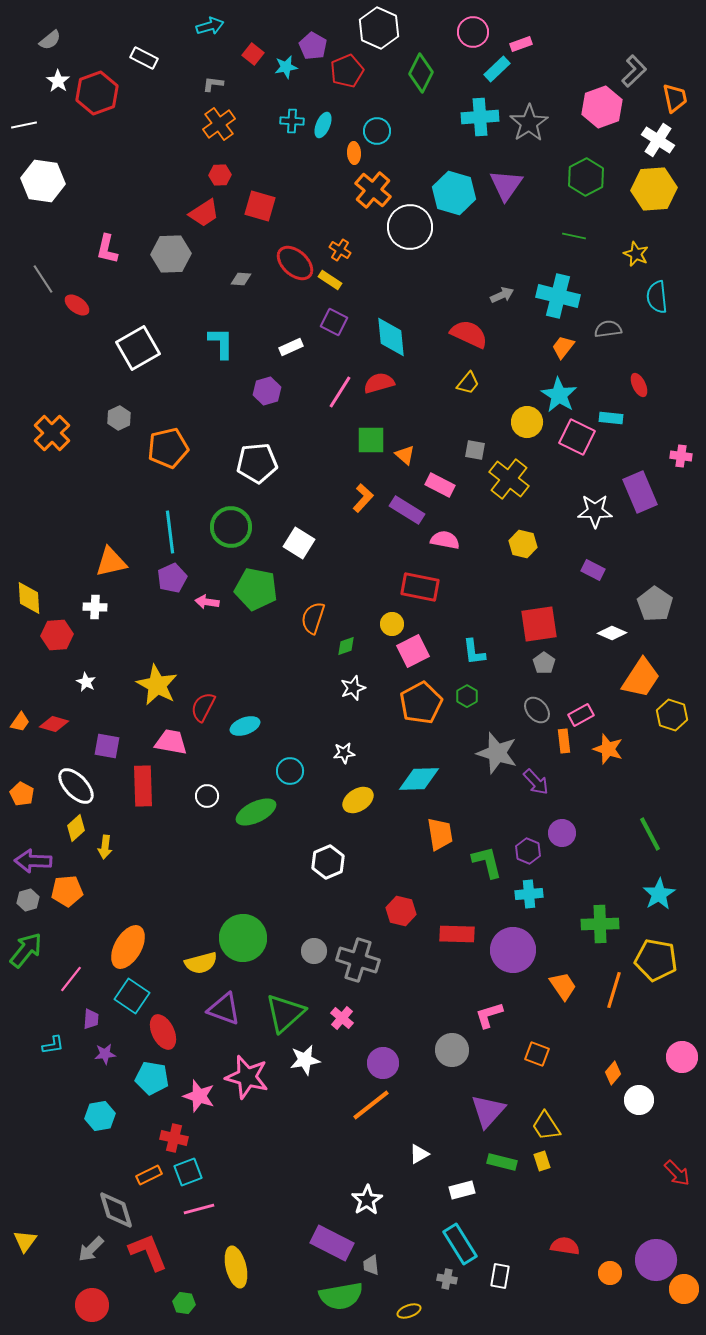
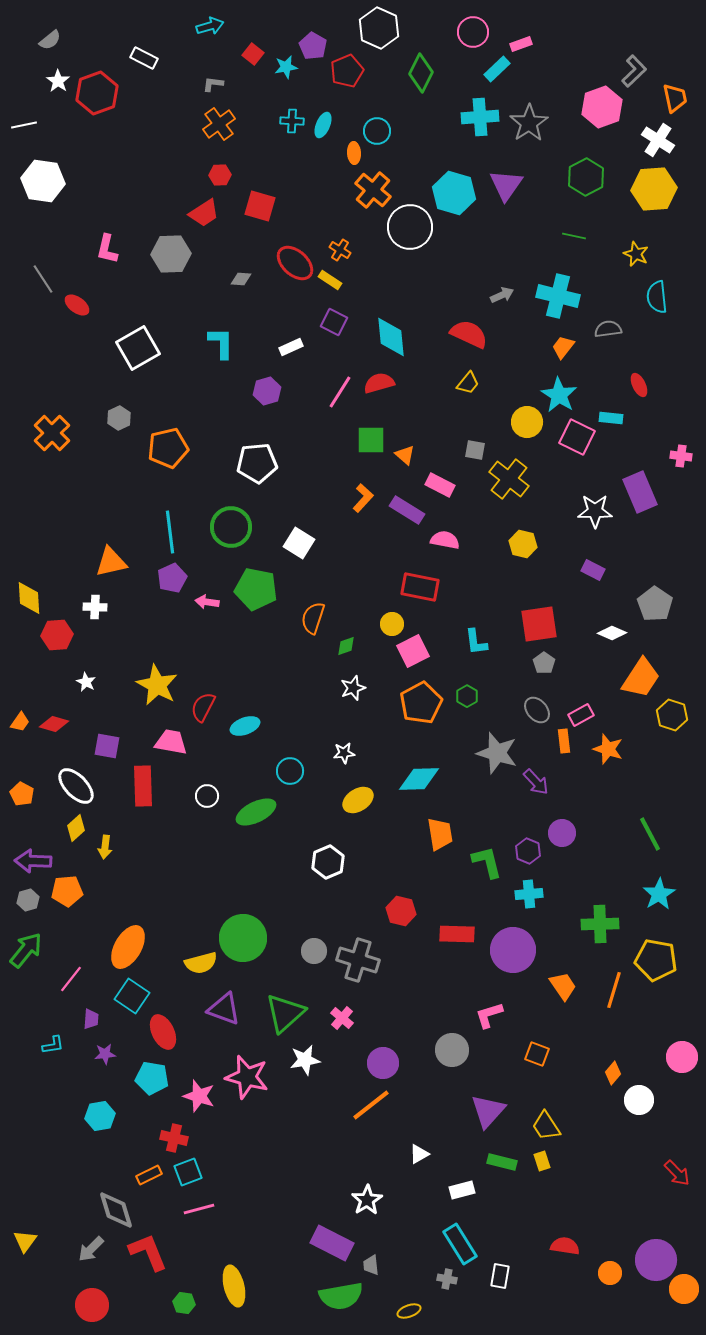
cyan L-shape at (474, 652): moved 2 px right, 10 px up
yellow ellipse at (236, 1267): moved 2 px left, 19 px down
